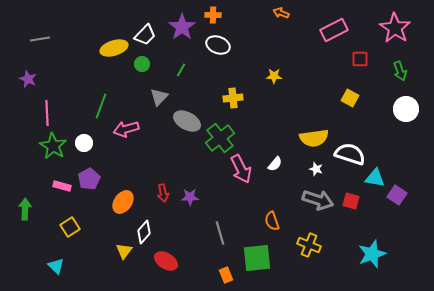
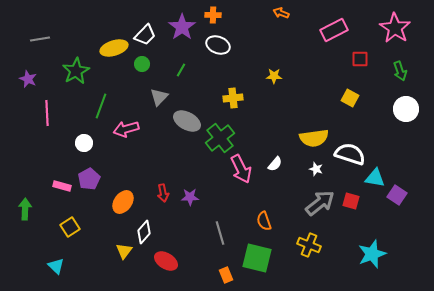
green star at (53, 146): moved 23 px right, 75 px up; rotated 12 degrees clockwise
gray arrow at (318, 200): moved 2 px right, 3 px down; rotated 56 degrees counterclockwise
orange semicircle at (272, 221): moved 8 px left
green square at (257, 258): rotated 20 degrees clockwise
